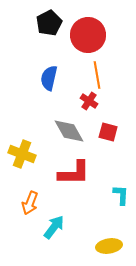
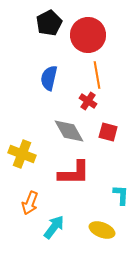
red cross: moved 1 px left
yellow ellipse: moved 7 px left, 16 px up; rotated 30 degrees clockwise
